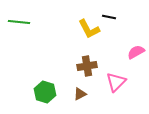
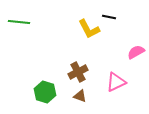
brown cross: moved 9 px left, 6 px down; rotated 18 degrees counterclockwise
pink triangle: rotated 20 degrees clockwise
brown triangle: moved 2 px down; rotated 48 degrees clockwise
